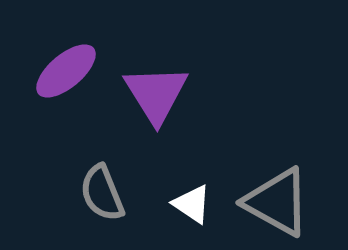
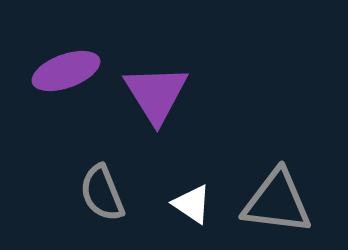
purple ellipse: rotated 20 degrees clockwise
gray triangle: rotated 22 degrees counterclockwise
